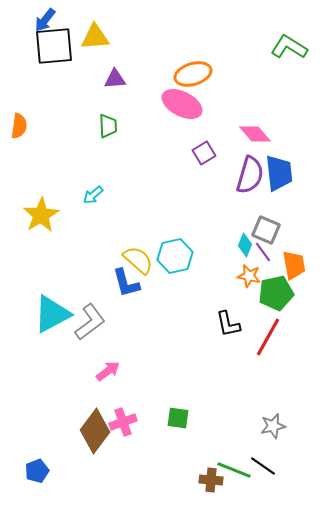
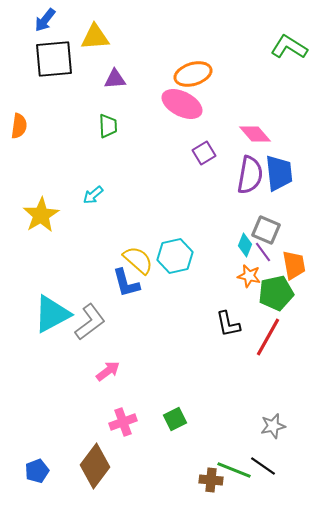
black square: moved 13 px down
purple semicircle: rotated 6 degrees counterclockwise
green square: moved 3 px left, 1 px down; rotated 35 degrees counterclockwise
brown diamond: moved 35 px down
